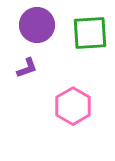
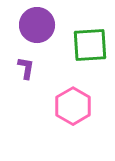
green square: moved 12 px down
purple L-shape: moved 1 px left; rotated 60 degrees counterclockwise
